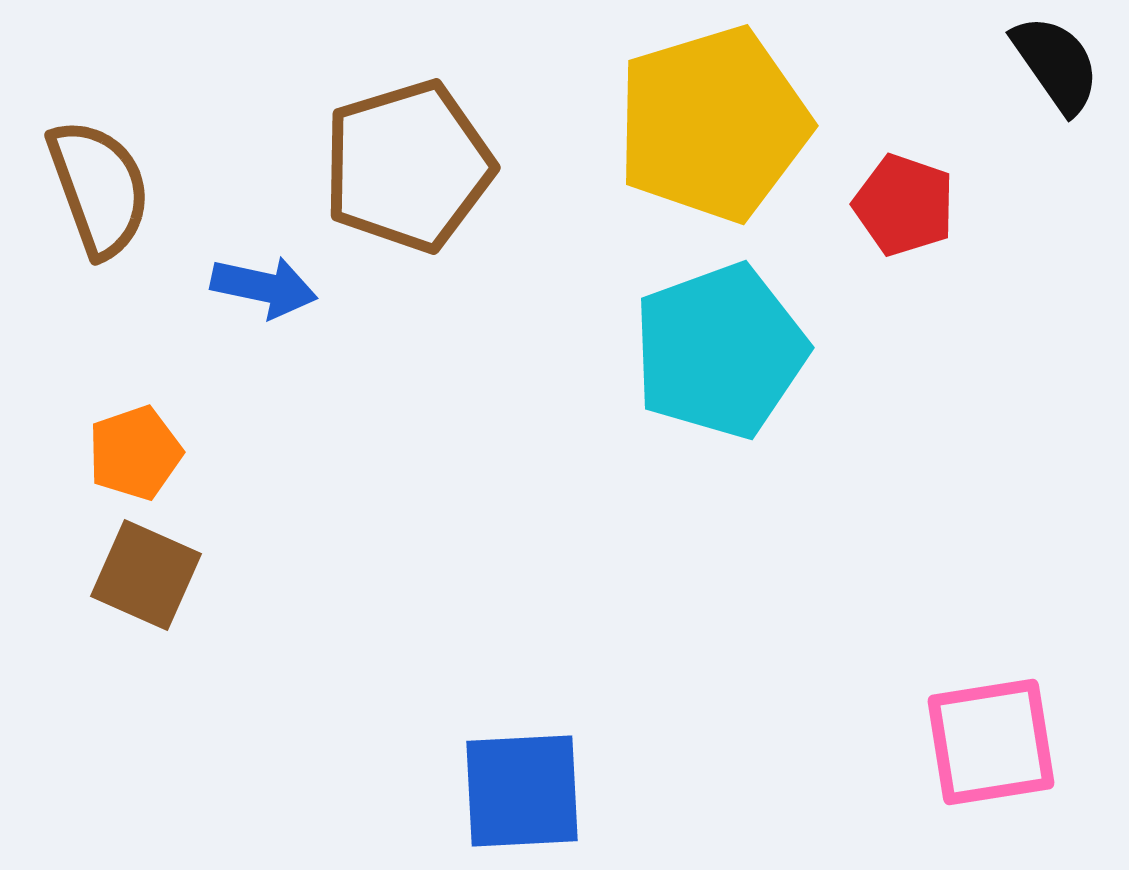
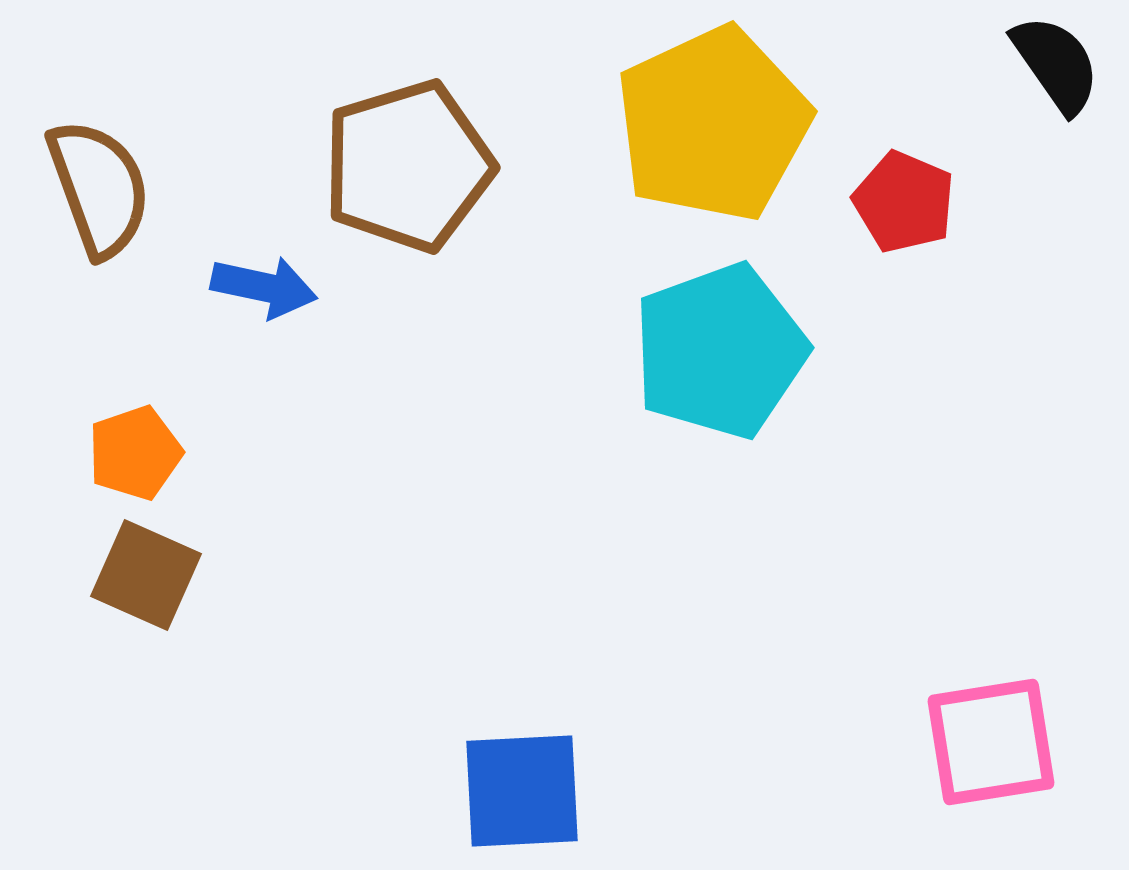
yellow pentagon: rotated 8 degrees counterclockwise
red pentagon: moved 3 px up; rotated 4 degrees clockwise
